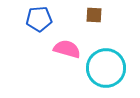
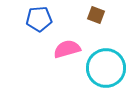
brown square: moved 2 px right; rotated 18 degrees clockwise
pink semicircle: rotated 32 degrees counterclockwise
